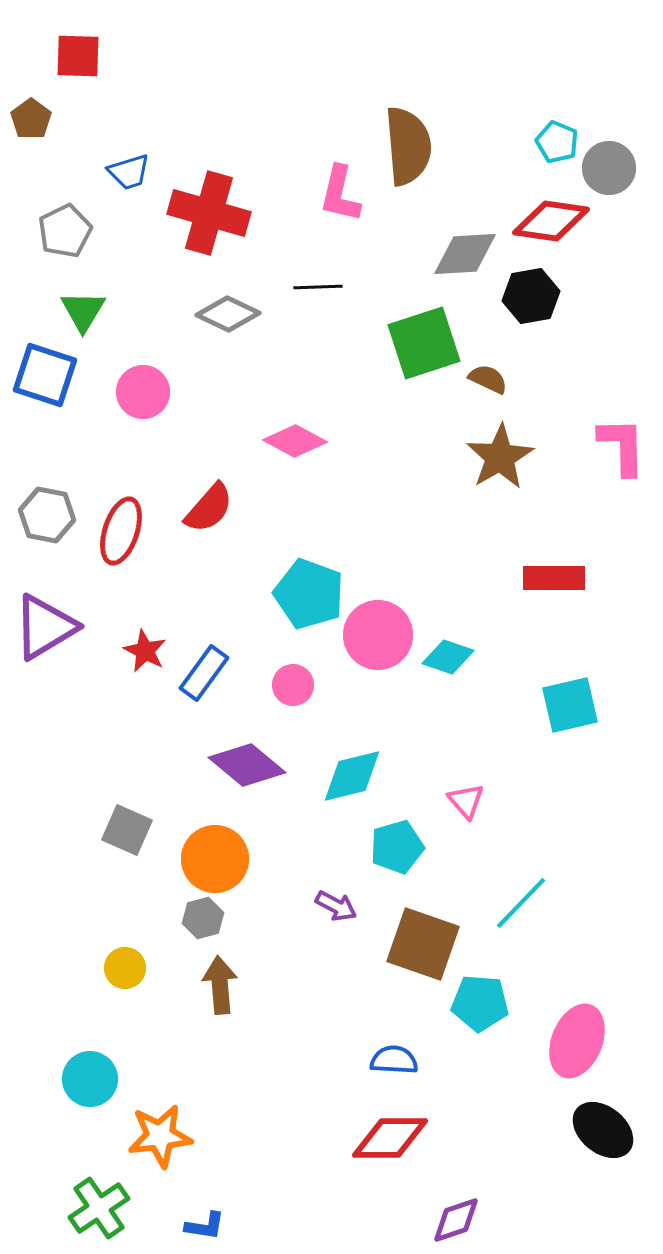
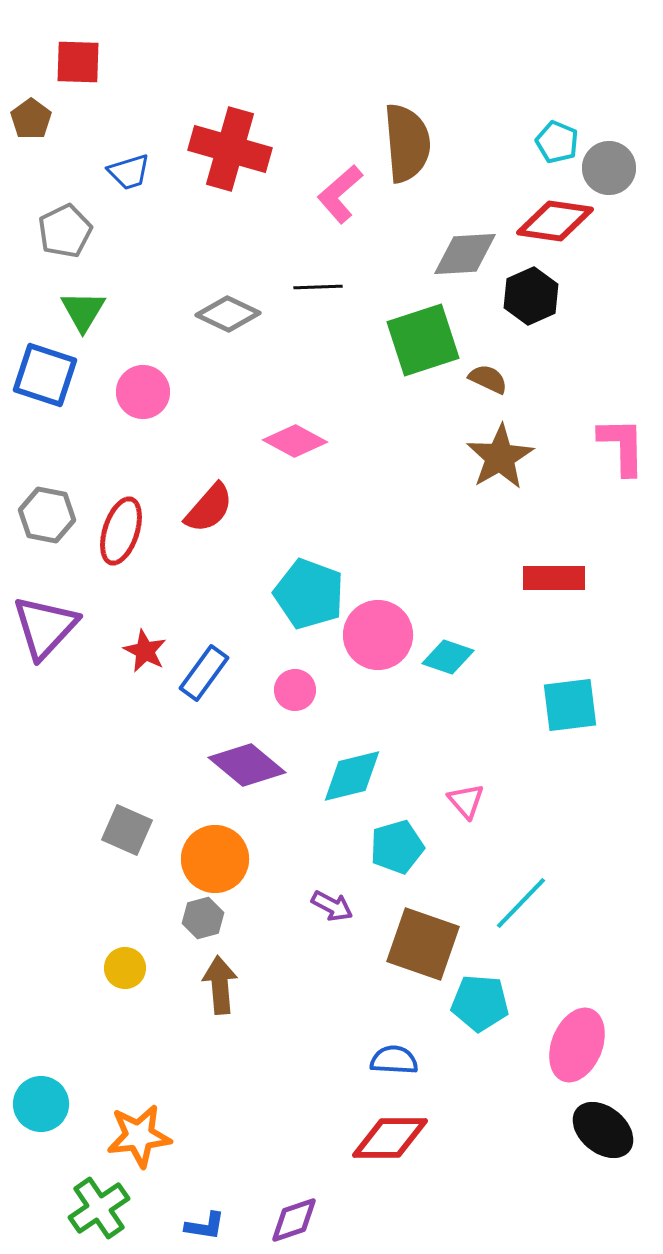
red square at (78, 56): moved 6 px down
brown semicircle at (408, 146): moved 1 px left, 3 px up
pink L-shape at (340, 194): rotated 36 degrees clockwise
red cross at (209, 213): moved 21 px right, 64 px up
red diamond at (551, 221): moved 4 px right
black hexagon at (531, 296): rotated 14 degrees counterclockwise
green square at (424, 343): moved 1 px left, 3 px up
purple triangle at (45, 627): rotated 16 degrees counterclockwise
pink circle at (293, 685): moved 2 px right, 5 px down
cyan square at (570, 705): rotated 6 degrees clockwise
purple arrow at (336, 906): moved 4 px left
pink ellipse at (577, 1041): moved 4 px down
cyan circle at (90, 1079): moved 49 px left, 25 px down
orange star at (160, 1136): moved 21 px left
purple diamond at (456, 1220): moved 162 px left
